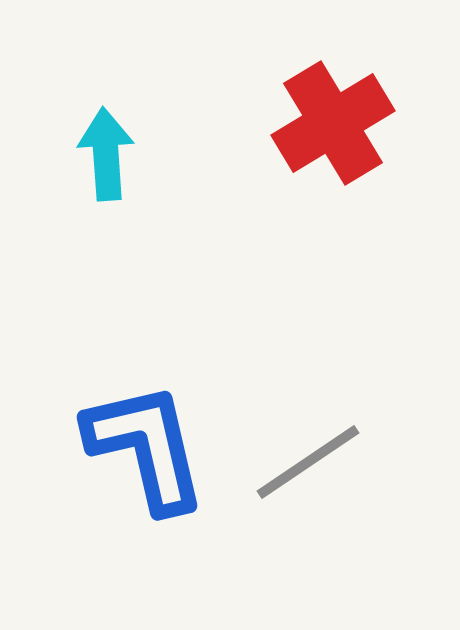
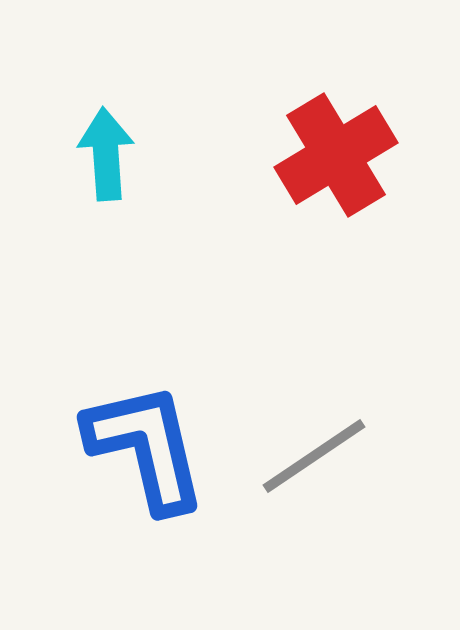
red cross: moved 3 px right, 32 px down
gray line: moved 6 px right, 6 px up
